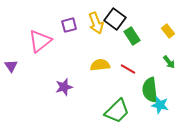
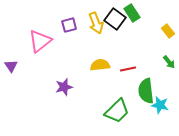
green rectangle: moved 23 px up
red line: rotated 42 degrees counterclockwise
green semicircle: moved 4 px left, 1 px down
